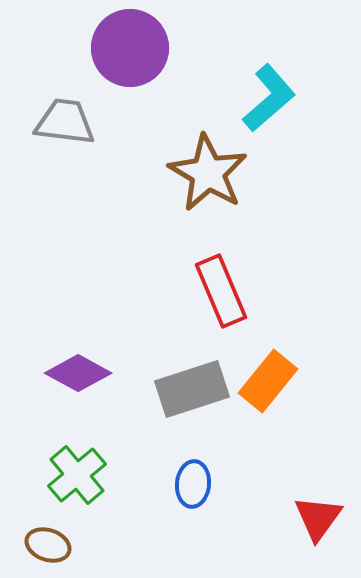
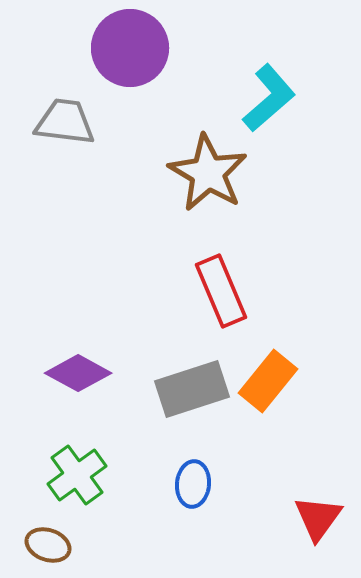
green cross: rotated 4 degrees clockwise
